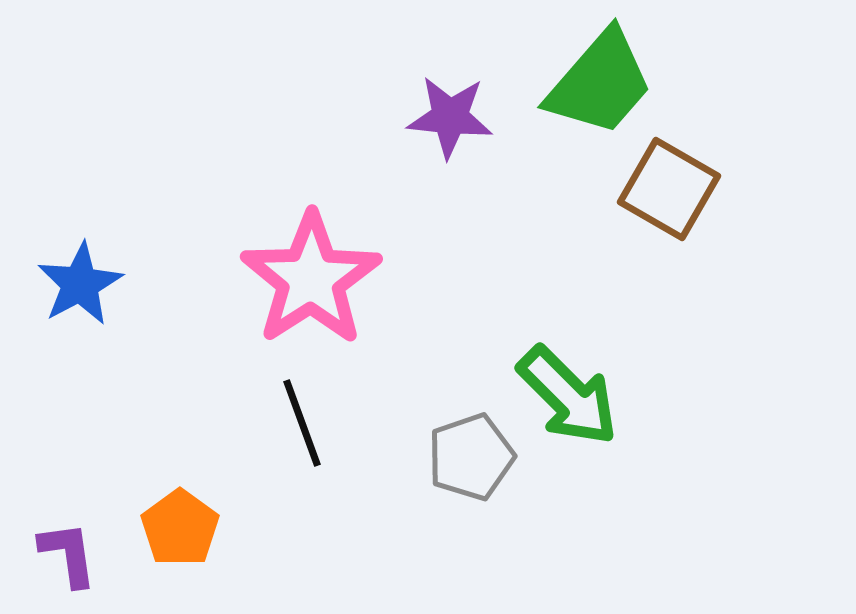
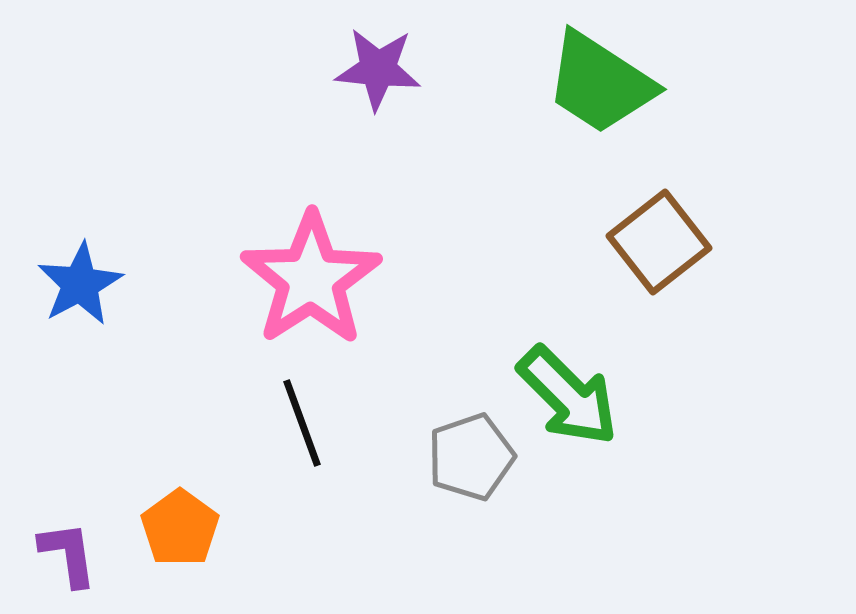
green trapezoid: rotated 82 degrees clockwise
purple star: moved 72 px left, 48 px up
brown square: moved 10 px left, 53 px down; rotated 22 degrees clockwise
